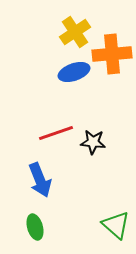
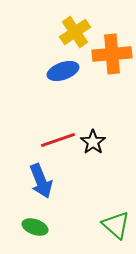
blue ellipse: moved 11 px left, 1 px up
red line: moved 2 px right, 7 px down
black star: rotated 30 degrees clockwise
blue arrow: moved 1 px right, 1 px down
green ellipse: rotated 55 degrees counterclockwise
